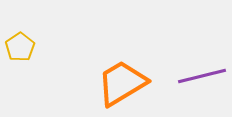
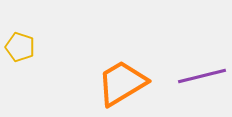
yellow pentagon: rotated 20 degrees counterclockwise
